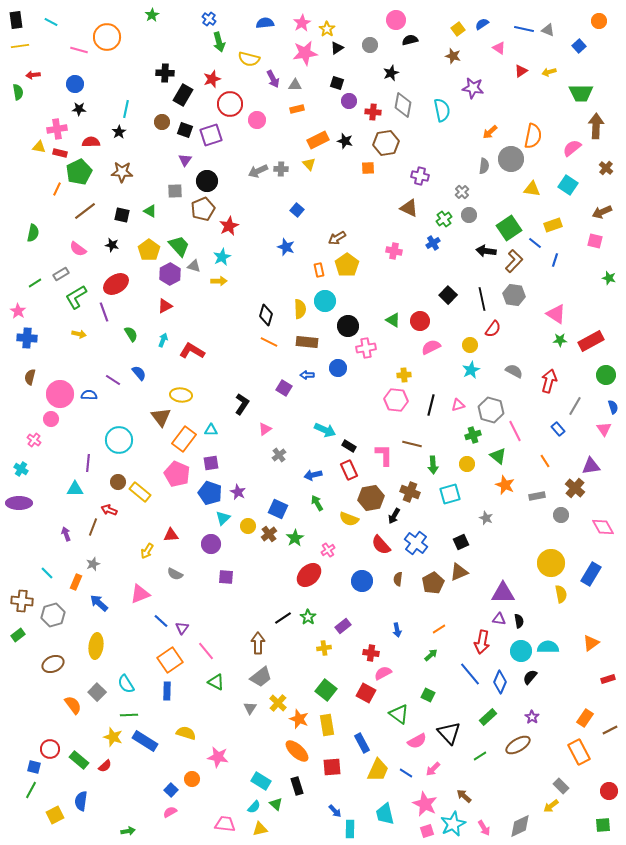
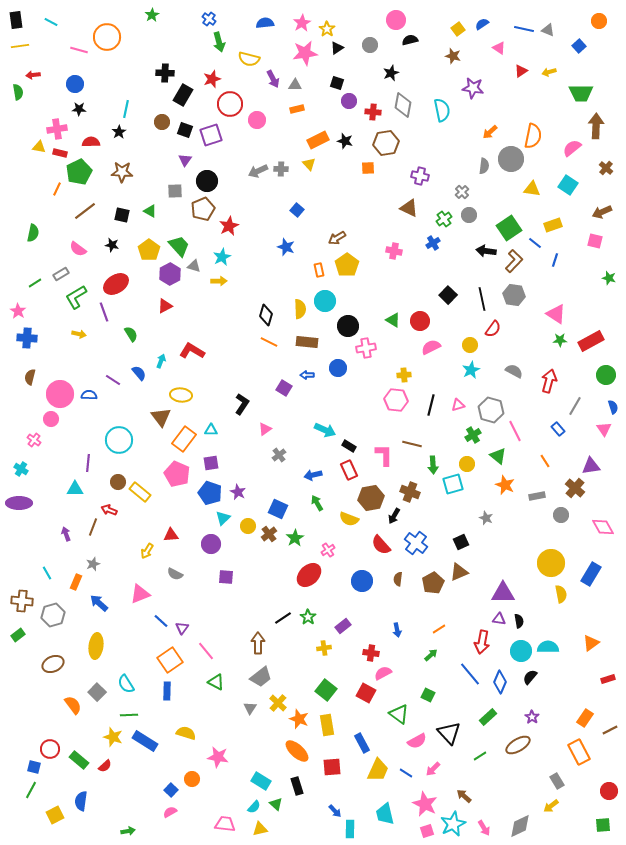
cyan arrow at (163, 340): moved 2 px left, 21 px down
green cross at (473, 435): rotated 14 degrees counterclockwise
cyan square at (450, 494): moved 3 px right, 10 px up
cyan line at (47, 573): rotated 16 degrees clockwise
gray rectangle at (561, 786): moved 4 px left, 5 px up; rotated 14 degrees clockwise
